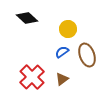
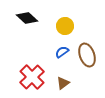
yellow circle: moved 3 px left, 3 px up
brown triangle: moved 1 px right, 4 px down
